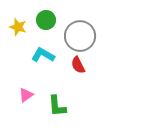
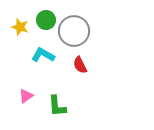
yellow star: moved 2 px right
gray circle: moved 6 px left, 5 px up
red semicircle: moved 2 px right
pink triangle: moved 1 px down
